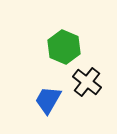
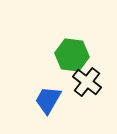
green hexagon: moved 8 px right, 8 px down; rotated 16 degrees counterclockwise
